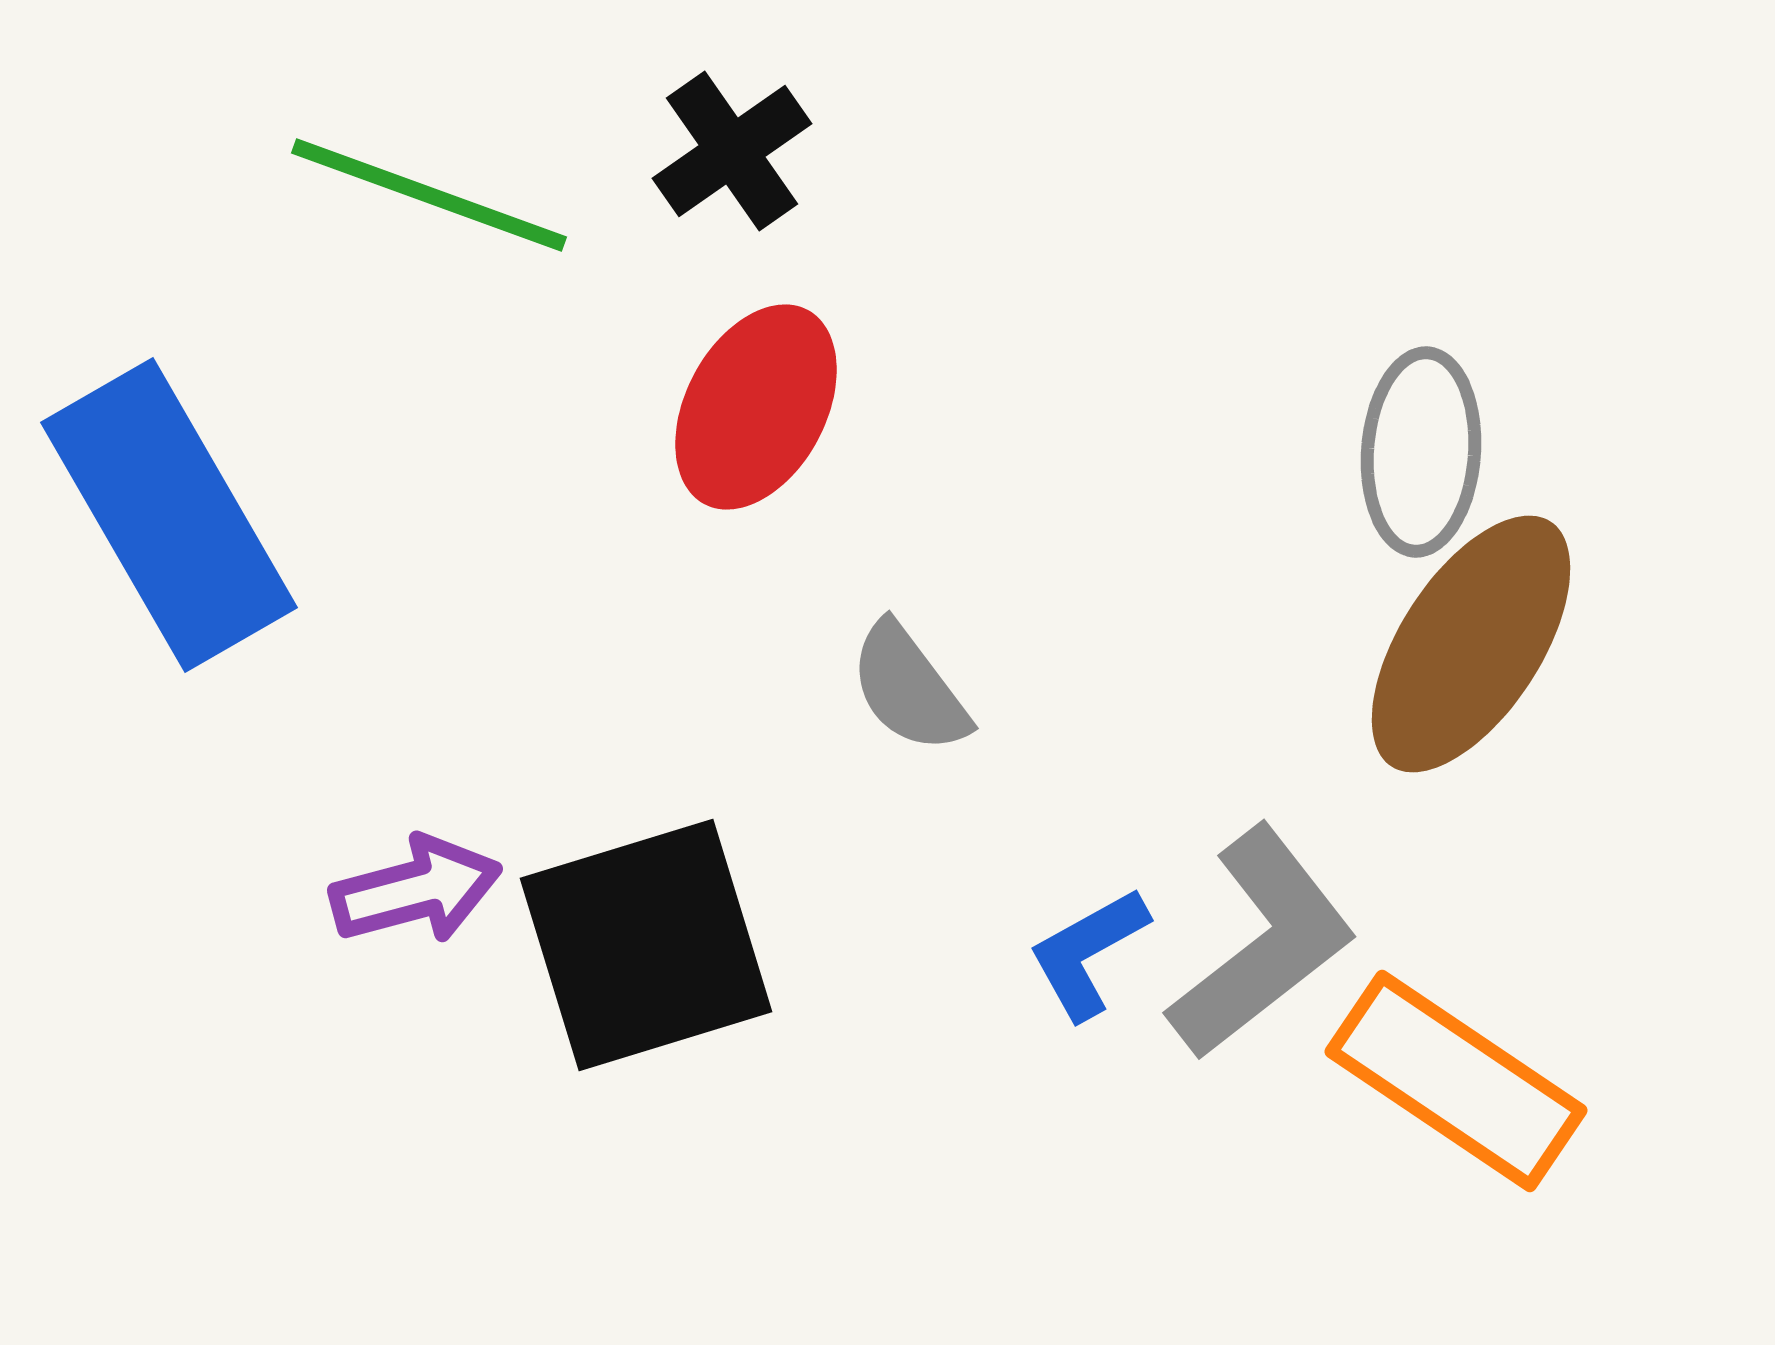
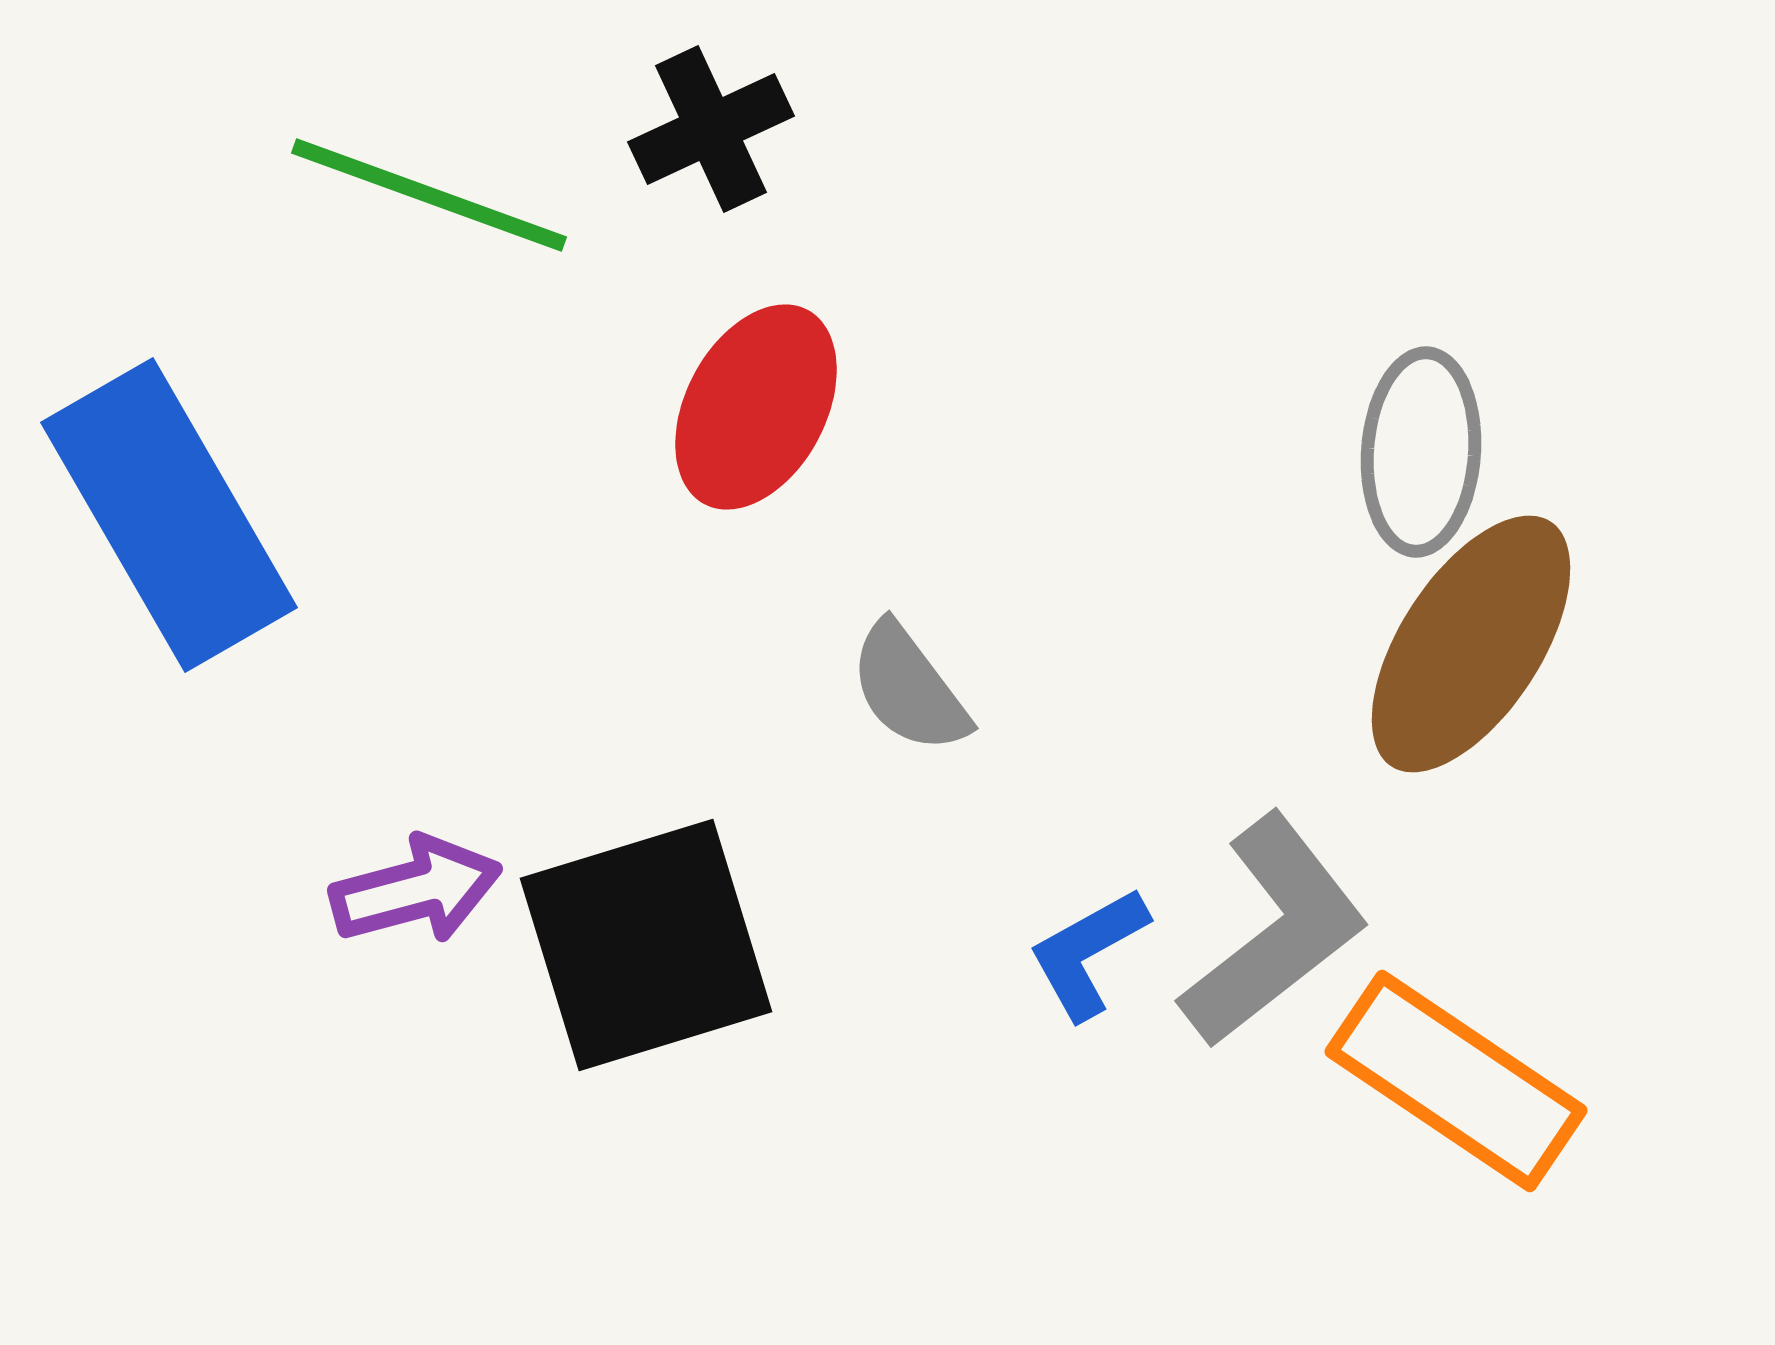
black cross: moved 21 px left, 22 px up; rotated 10 degrees clockwise
gray L-shape: moved 12 px right, 12 px up
